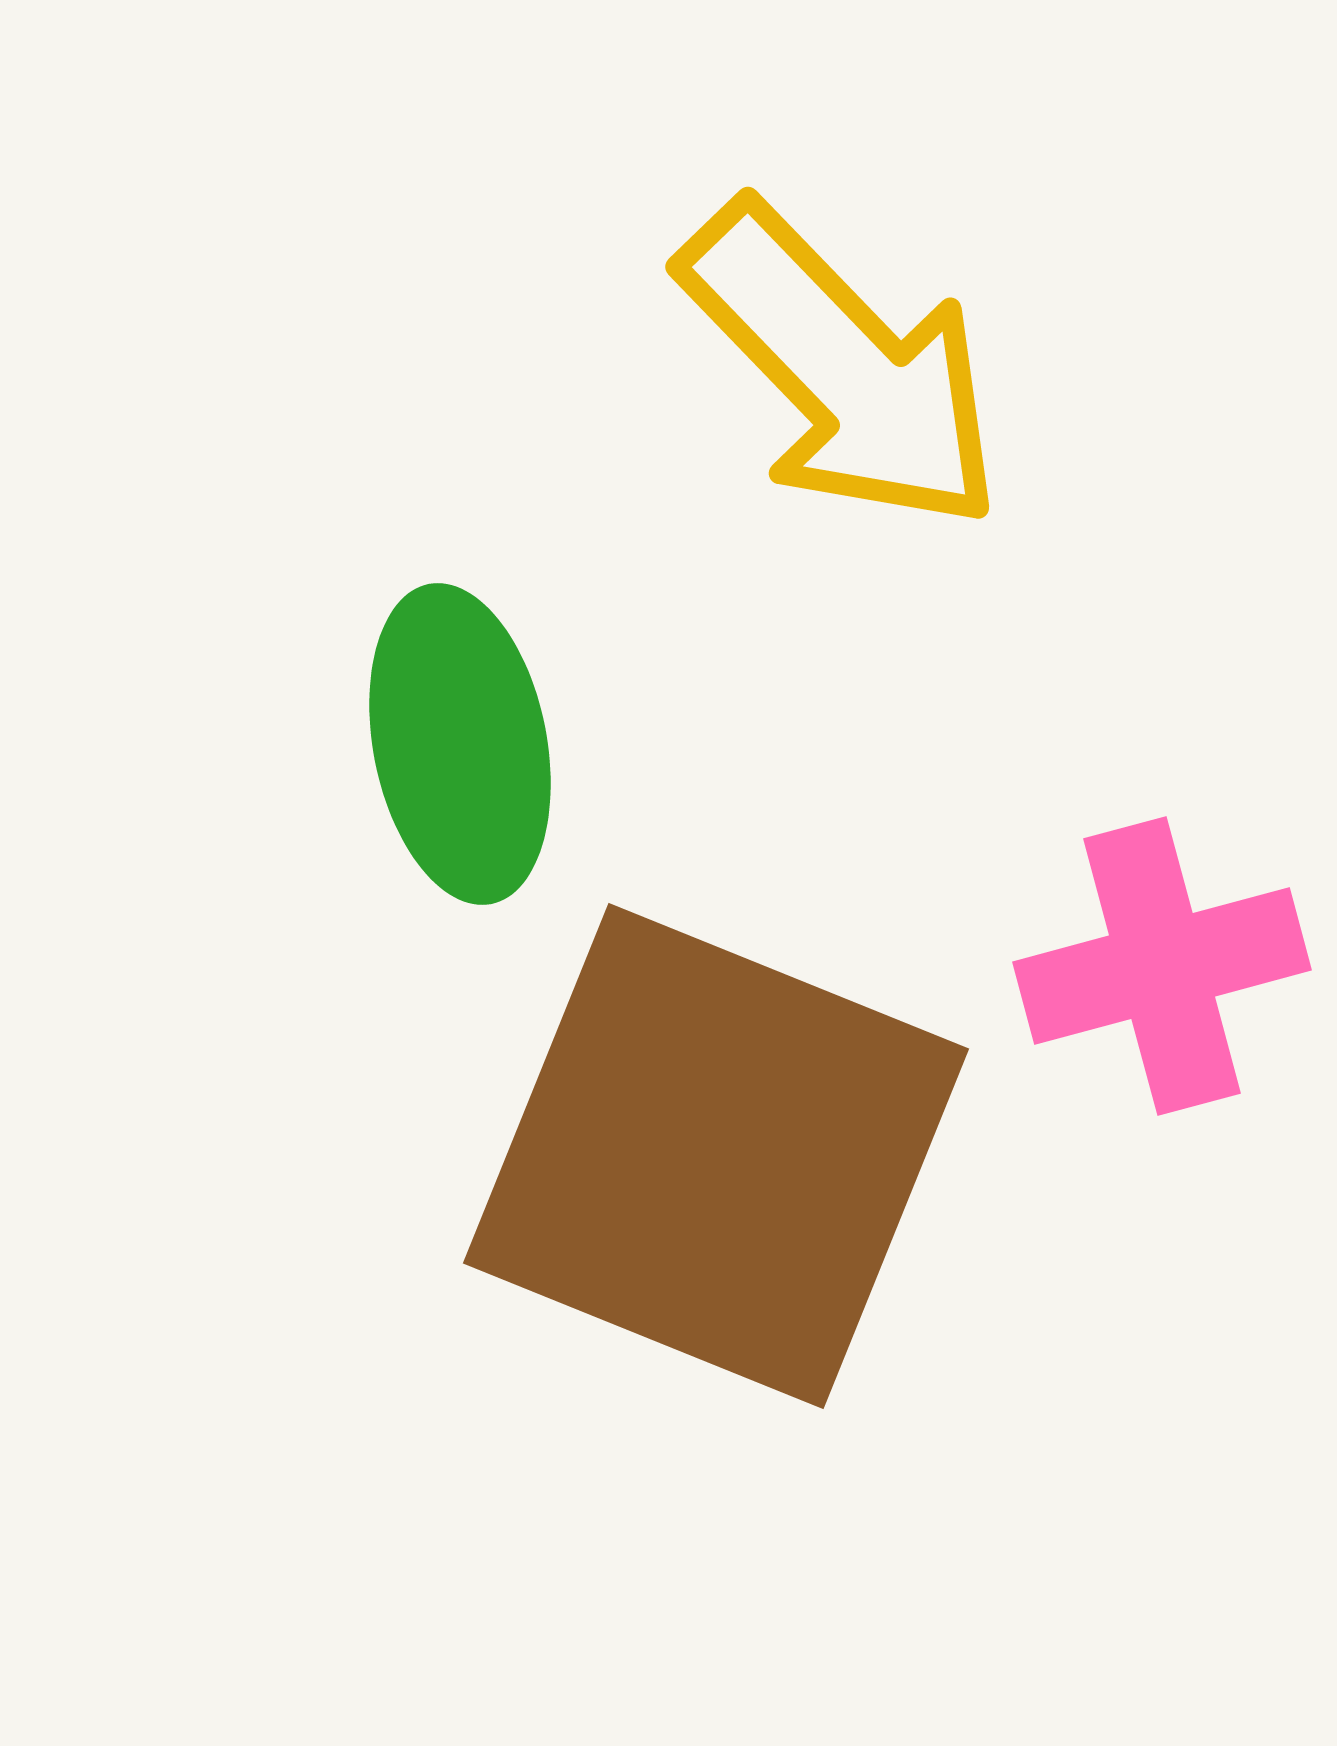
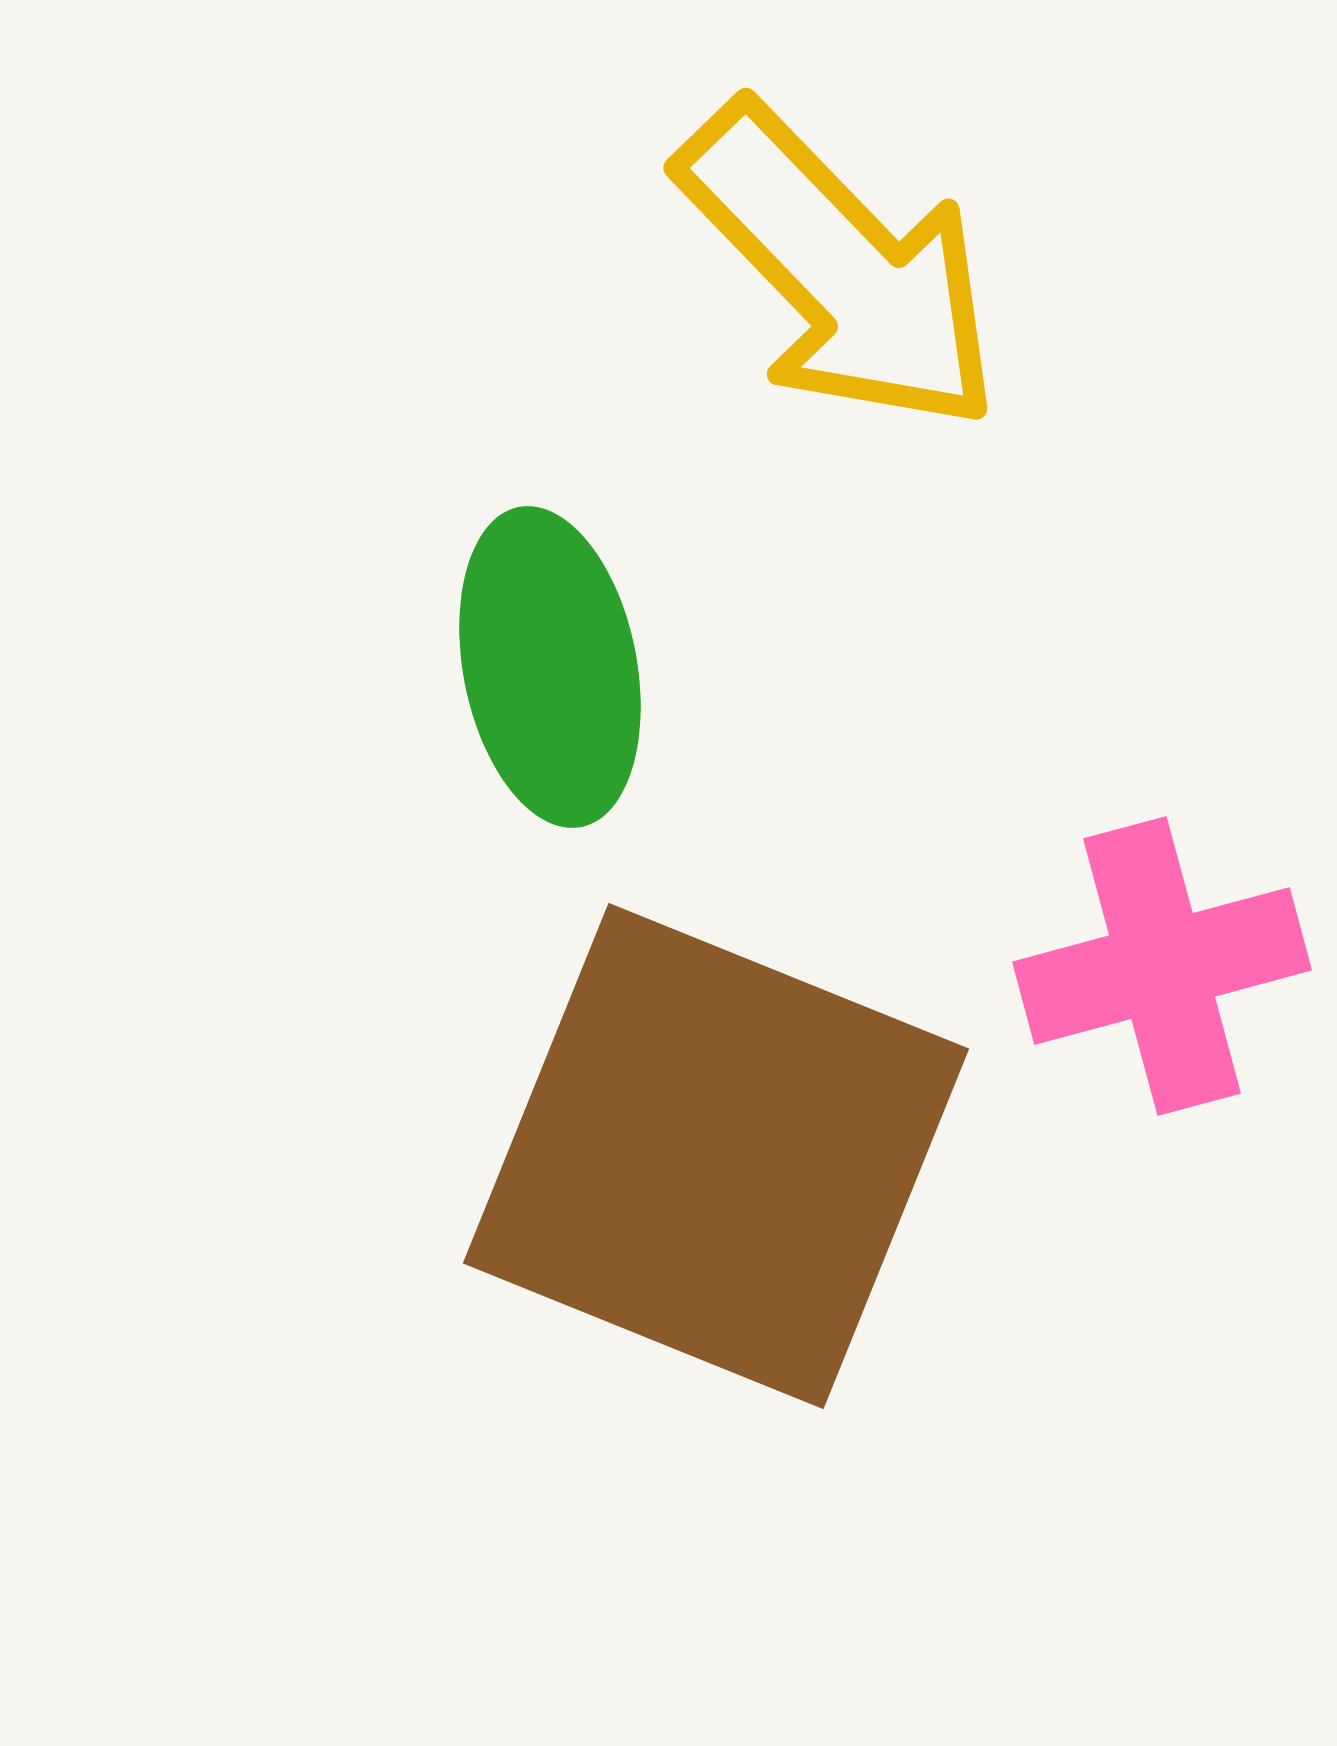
yellow arrow: moved 2 px left, 99 px up
green ellipse: moved 90 px right, 77 px up
